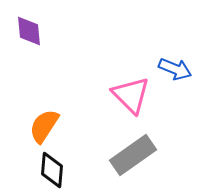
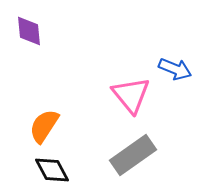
pink triangle: rotated 6 degrees clockwise
black diamond: rotated 33 degrees counterclockwise
